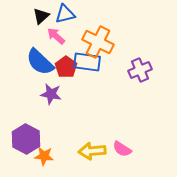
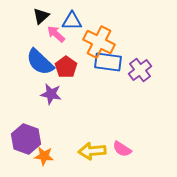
blue triangle: moved 7 px right, 7 px down; rotated 15 degrees clockwise
pink arrow: moved 2 px up
orange cross: moved 1 px right
blue rectangle: moved 21 px right
purple cross: rotated 15 degrees counterclockwise
purple hexagon: rotated 8 degrees counterclockwise
